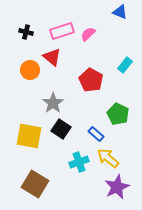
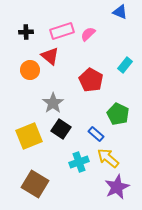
black cross: rotated 16 degrees counterclockwise
red triangle: moved 2 px left, 1 px up
yellow square: rotated 32 degrees counterclockwise
